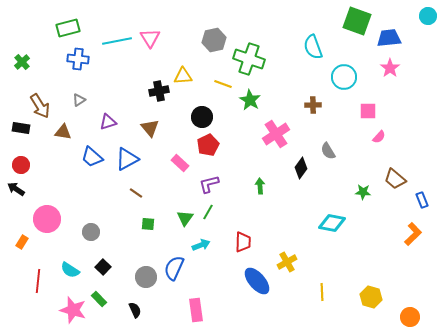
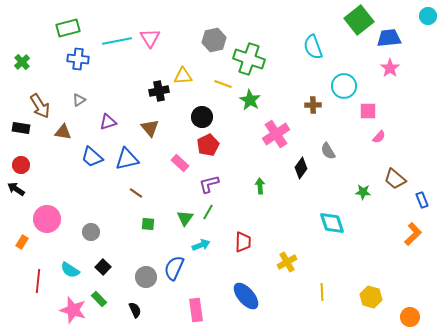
green square at (357, 21): moved 2 px right, 1 px up; rotated 32 degrees clockwise
cyan circle at (344, 77): moved 9 px down
blue triangle at (127, 159): rotated 15 degrees clockwise
cyan diamond at (332, 223): rotated 60 degrees clockwise
blue ellipse at (257, 281): moved 11 px left, 15 px down
